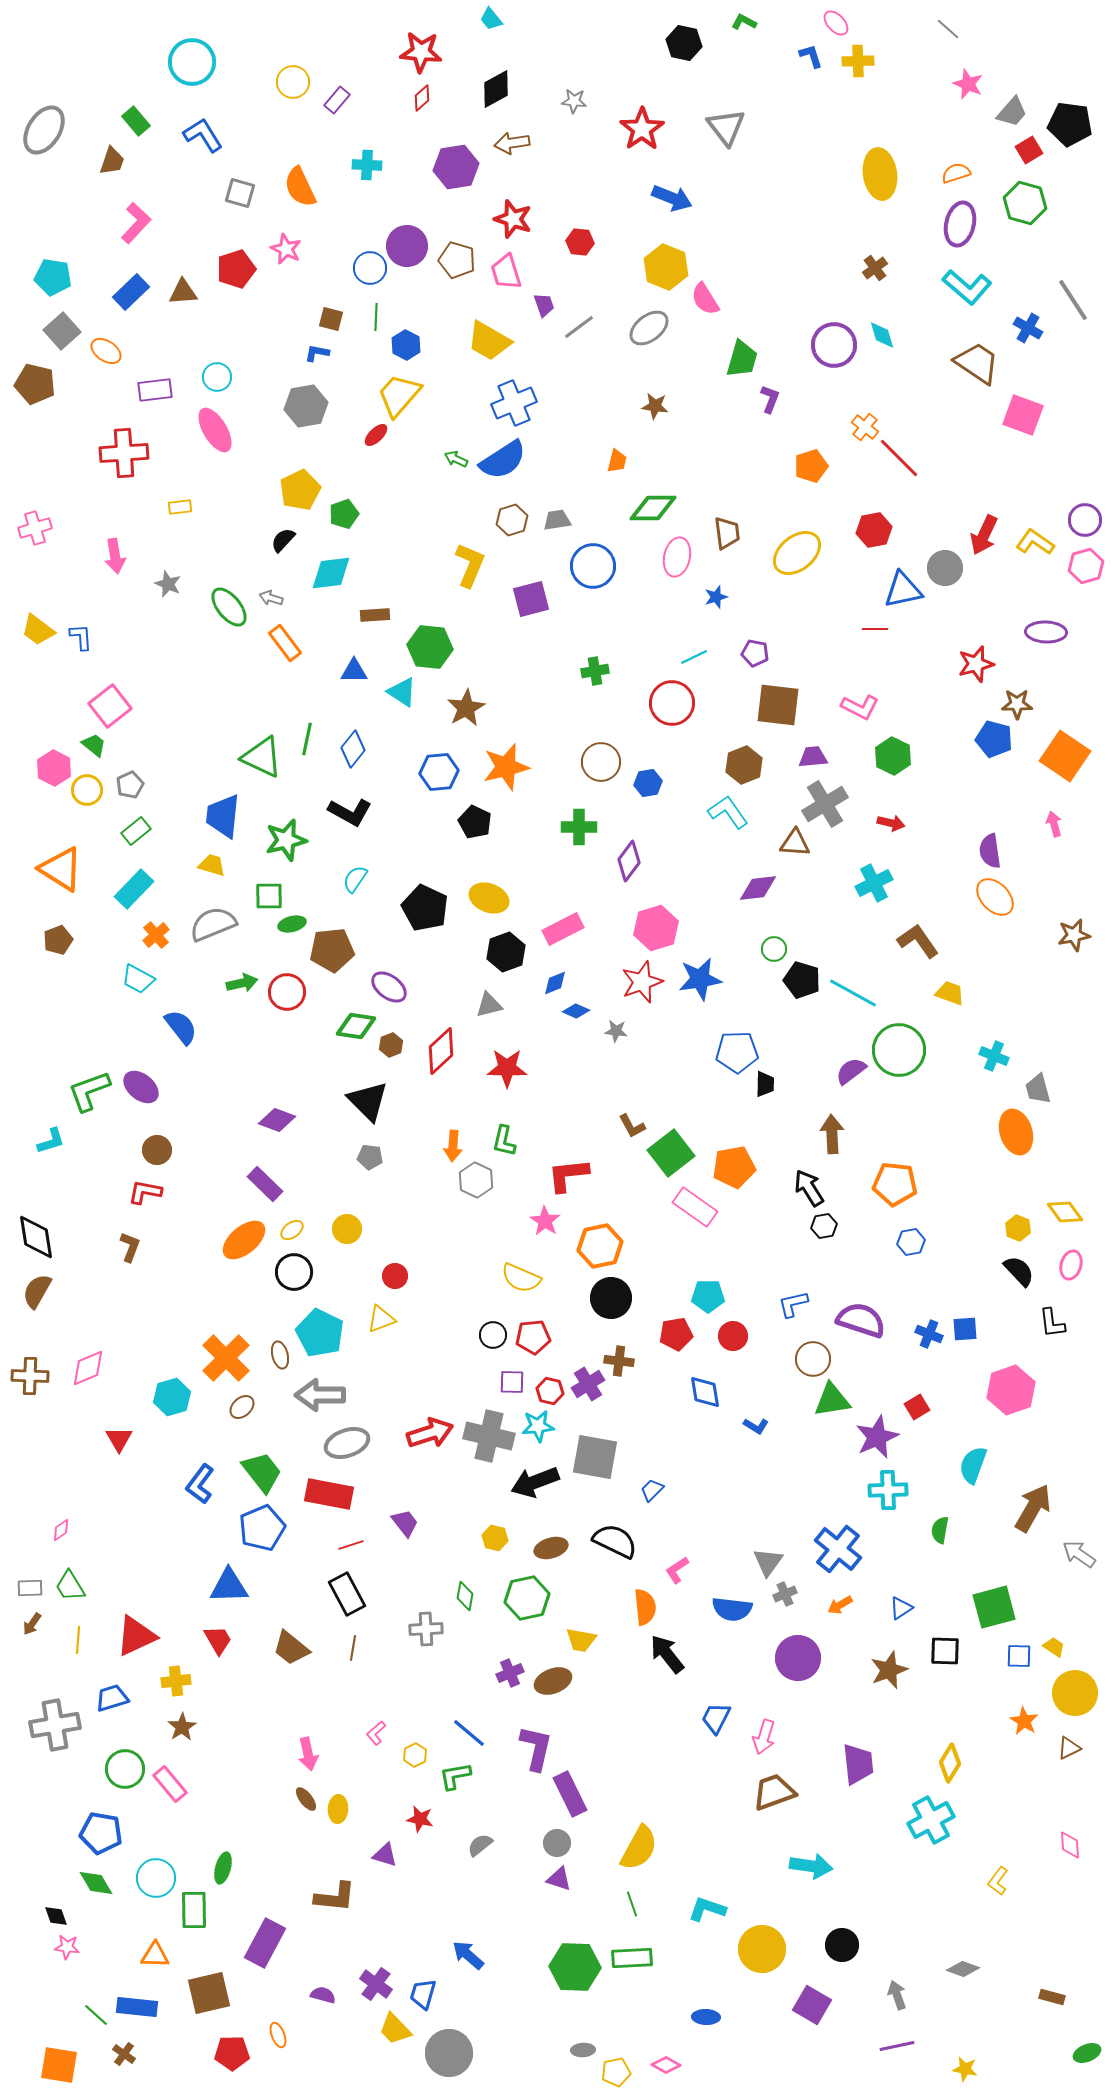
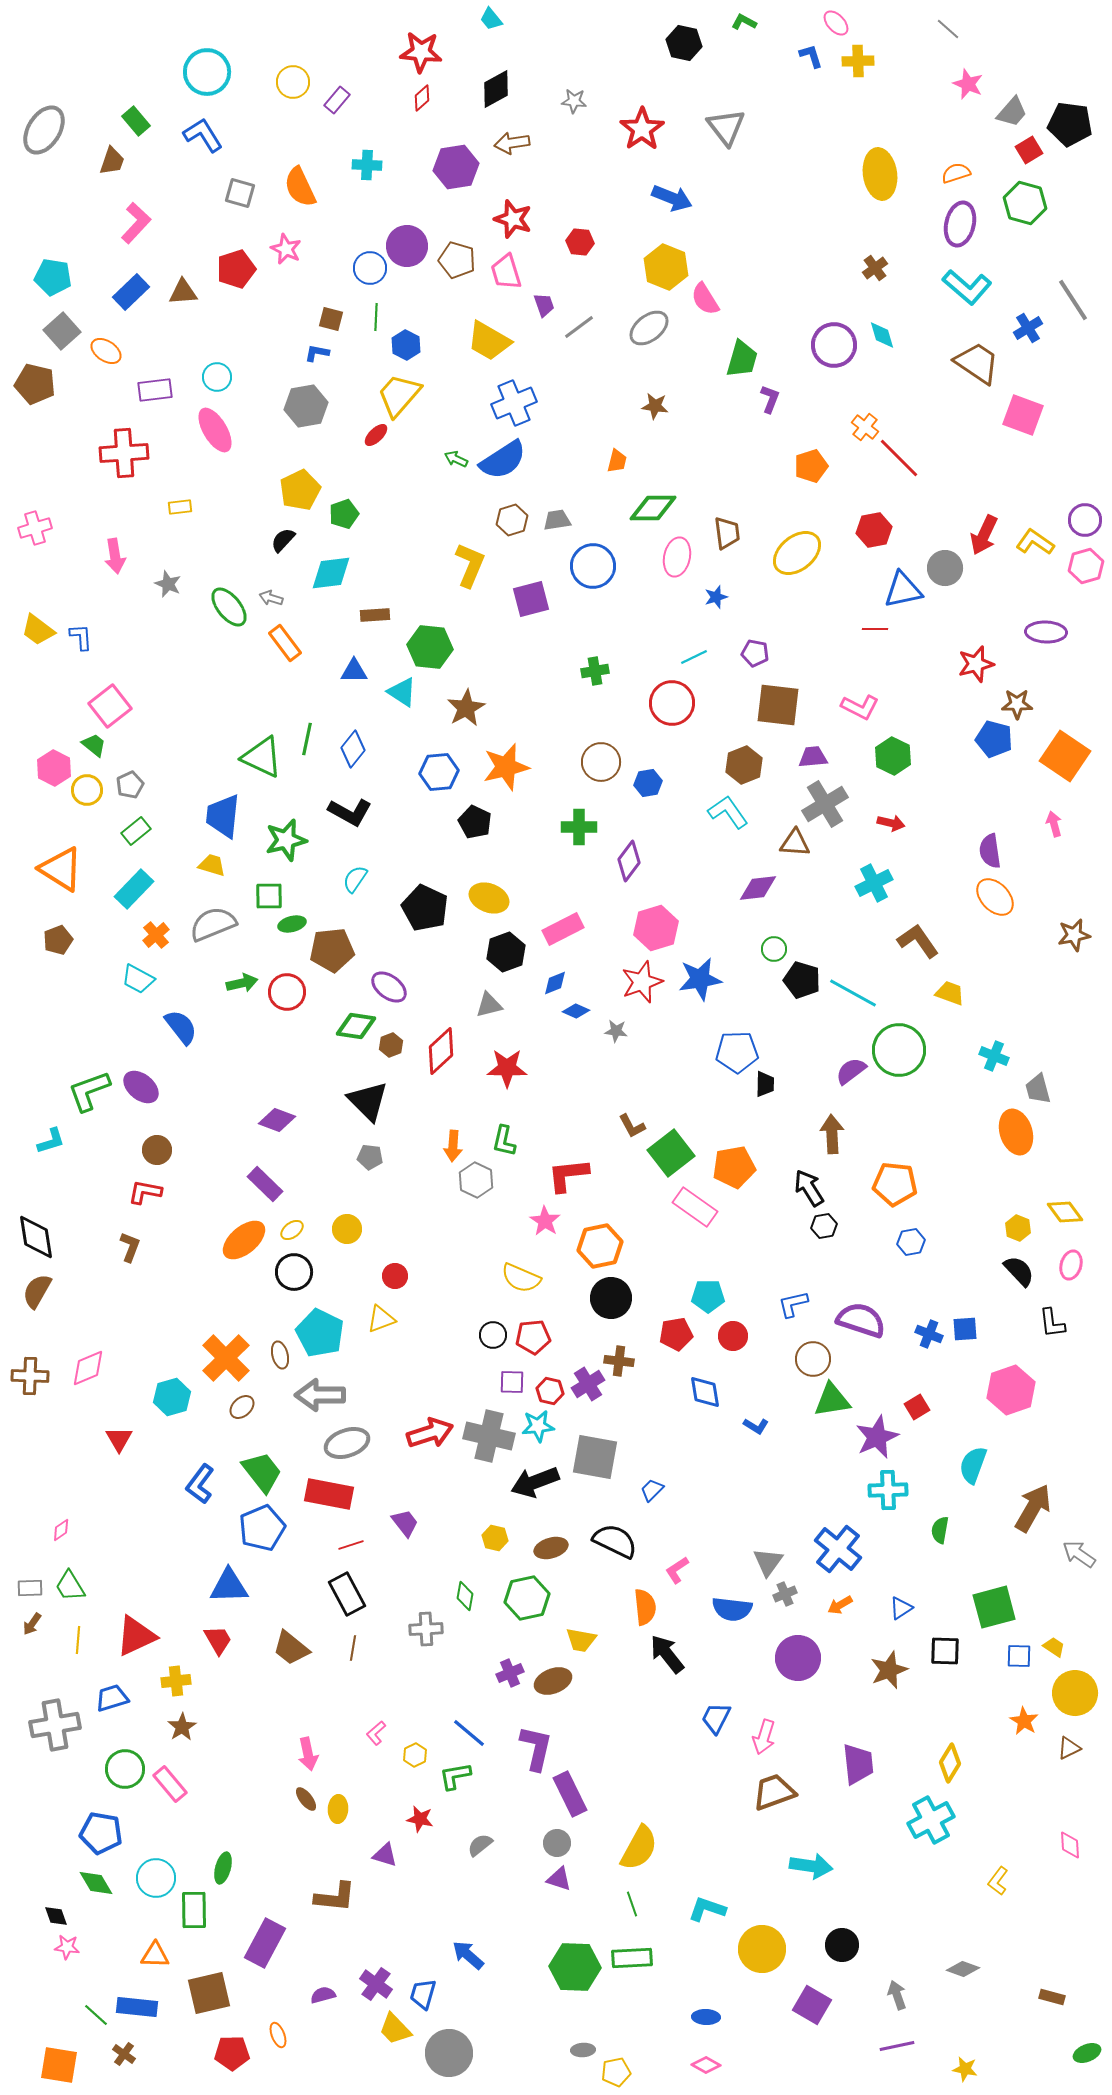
cyan circle at (192, 62): moved 15 px right, 10 px down
blue cross at (1028, 328): rotated 28 degrees clockwise
purple semicircle at (323, 1995): rotated 30 degrees counterclockwise
pink diamond at (666, 2065): moved 40 px right
